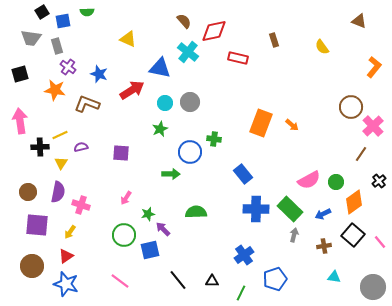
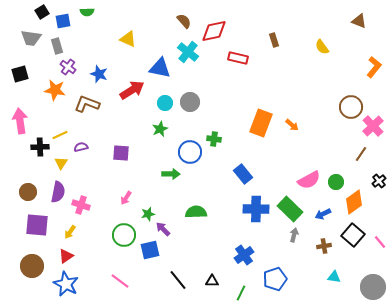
blue star at (66, 284): rotated 10 degrees clockwise
